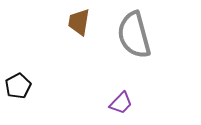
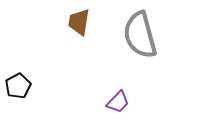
gray semicircle: moved 6 px right
purple trapezoid: moved 3 px left, 1 px up
